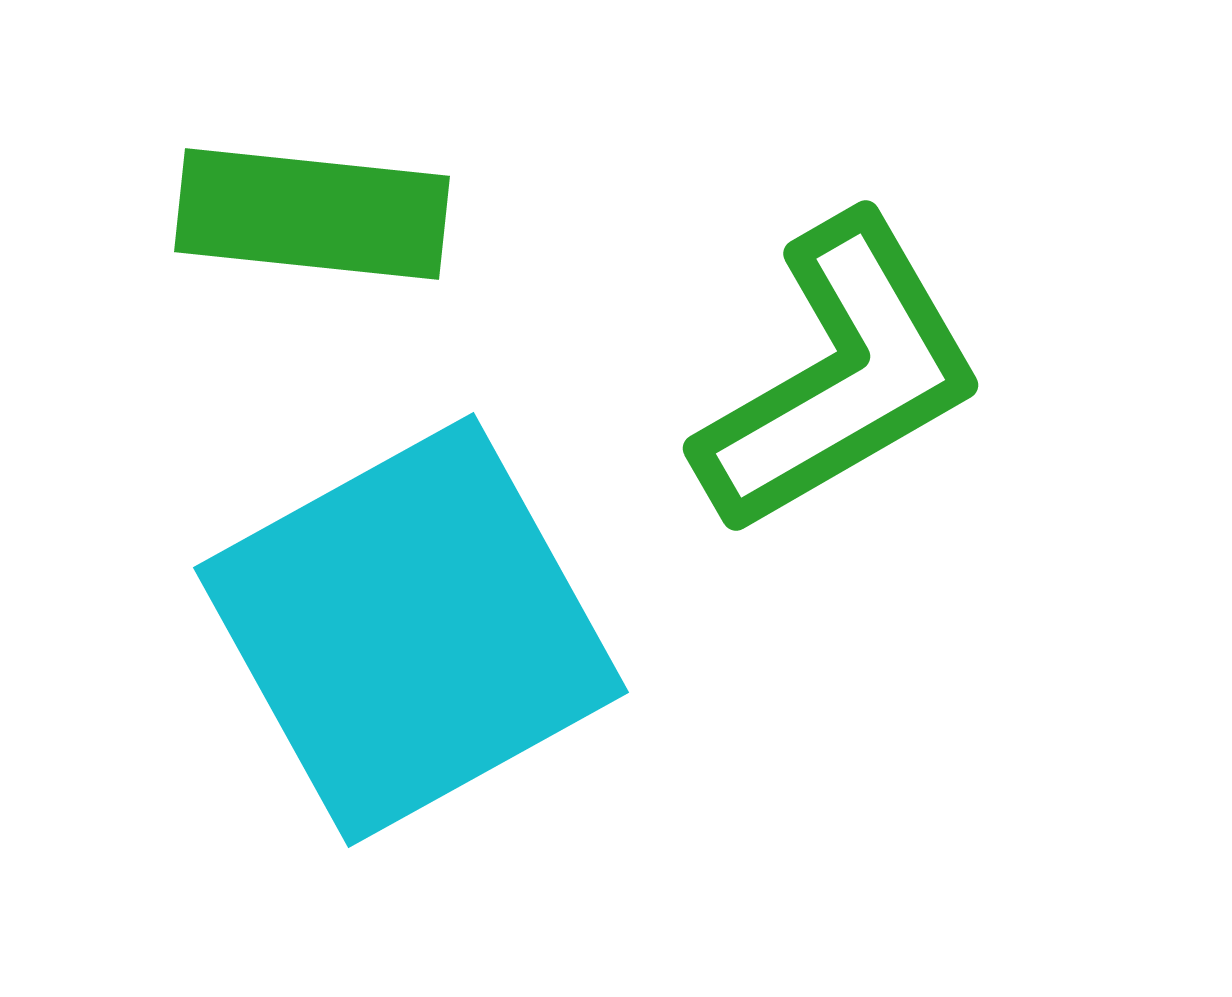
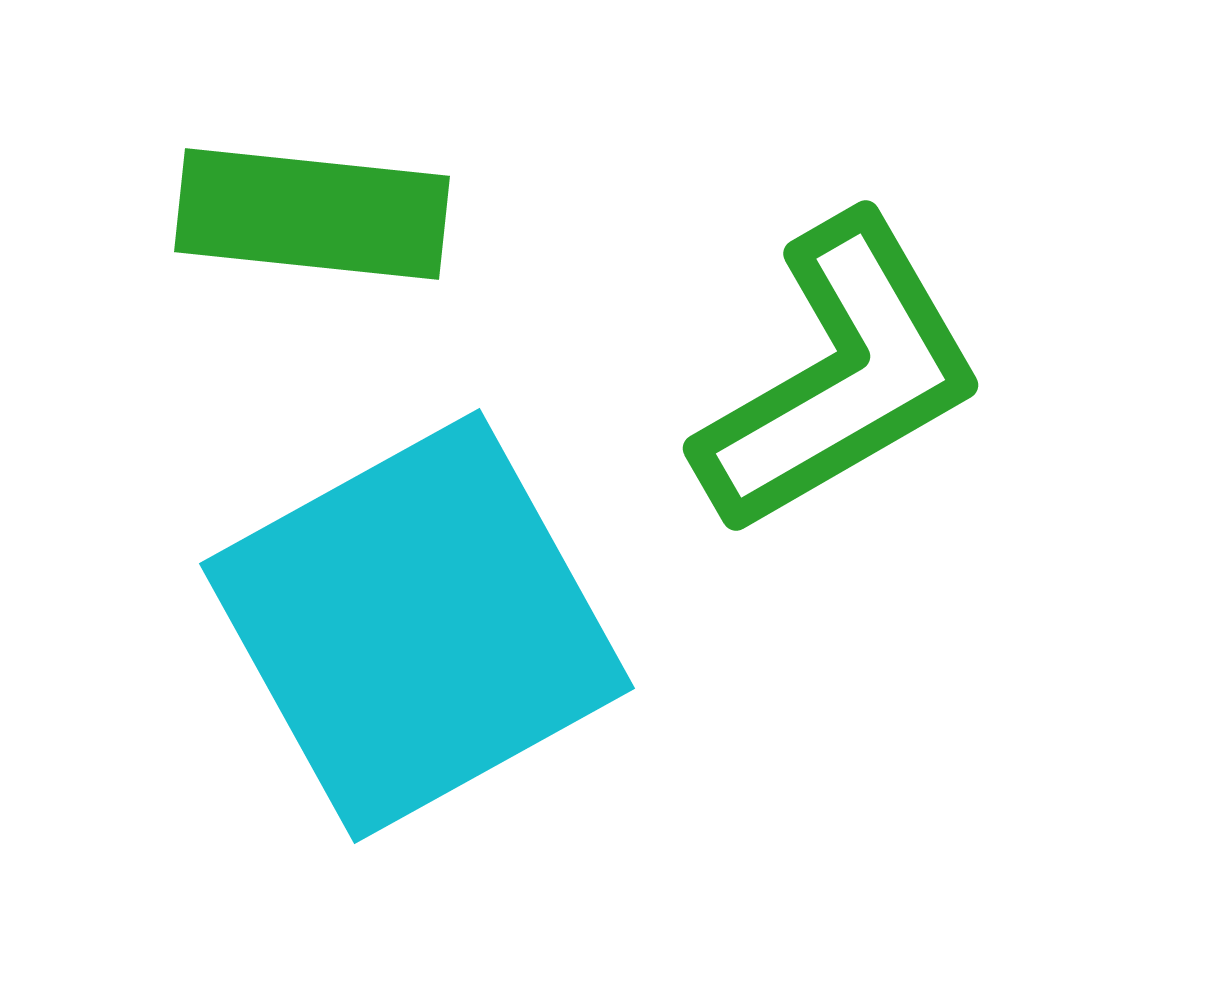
cyan square: moved 6 px right, 4 px up
